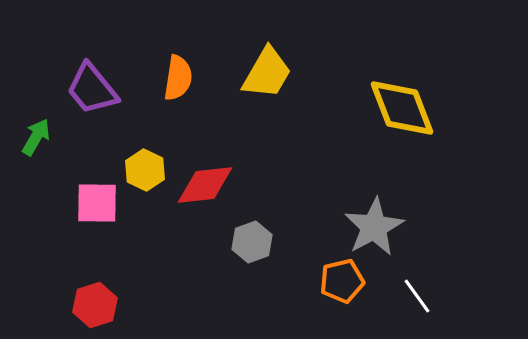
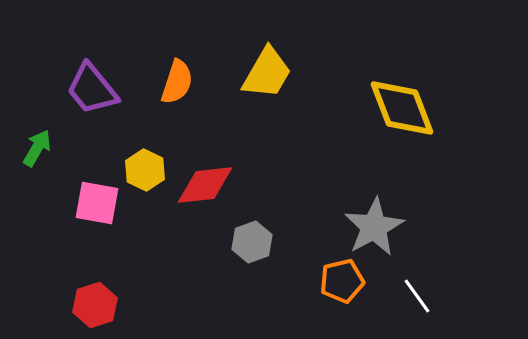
orange semicircle: moved 1 px left, 4 px down; rotated 9 degrees clockwise
green arrow: moved 1 px right, 11 px down
pink square: rotated 9 degrees clockwise
